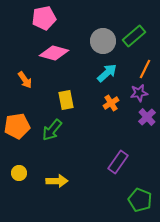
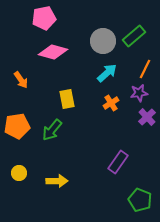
pink diamond: moved 1 px left, 1 px up
orange arrow: moved 4 px left
yellow rectangle: moved 1 px right, 1 px up
